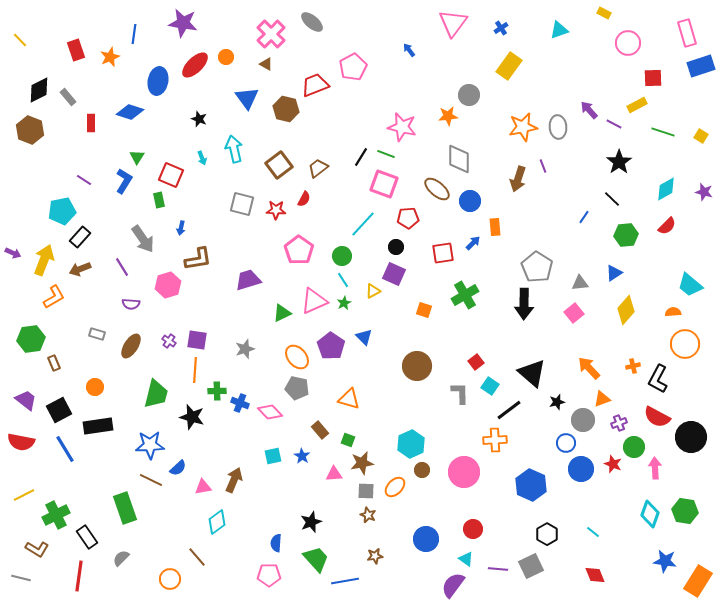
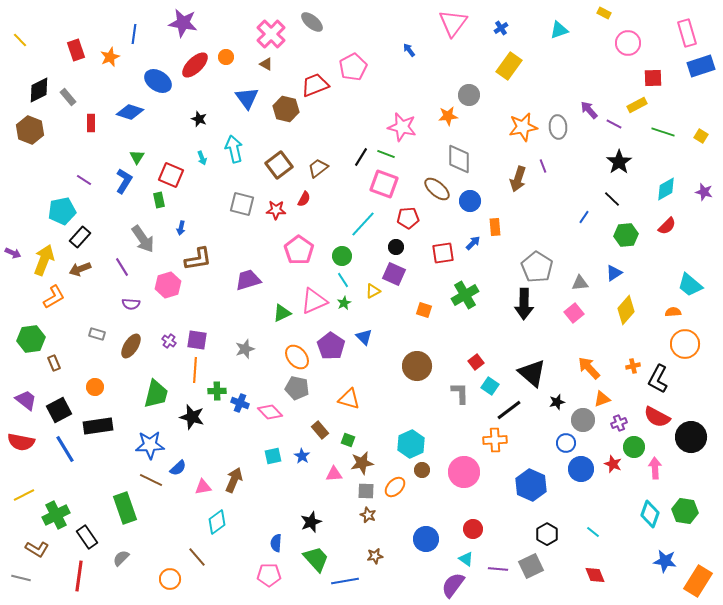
blue ellipse at (158, 81): rotated 68 degrees counterclockwise
